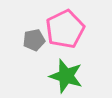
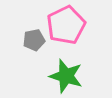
pink pentagon: moved 1 px right, 4 px up
